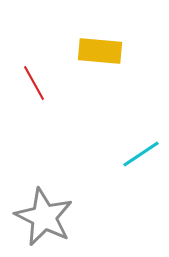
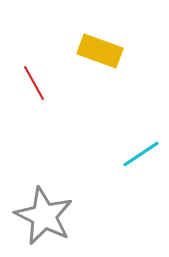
yellow rectangle: rotated 15 degrees clockwise
gray star: moved 1 px up
